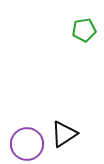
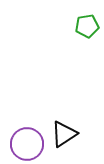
green pentagon: moved 3 px right, 4 px up
